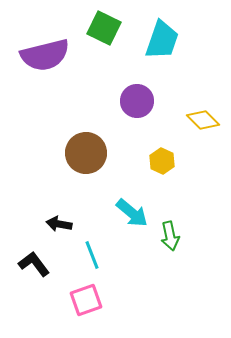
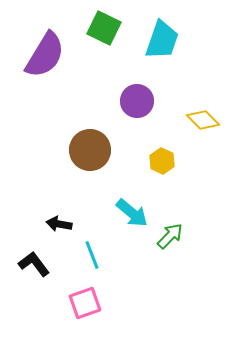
purple semicircle: rotated 45 degrees counterclockwise
brown circle: moved 4 px right, 3 px up
green arrow: rotated 124 degrees counterclockwise
pink square: moved 1 px left, 3 px down
